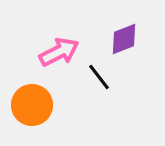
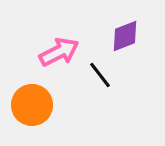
purple diamond: moved 1 px right, 3 px up
black line: moved 1 px right, 2 px up
